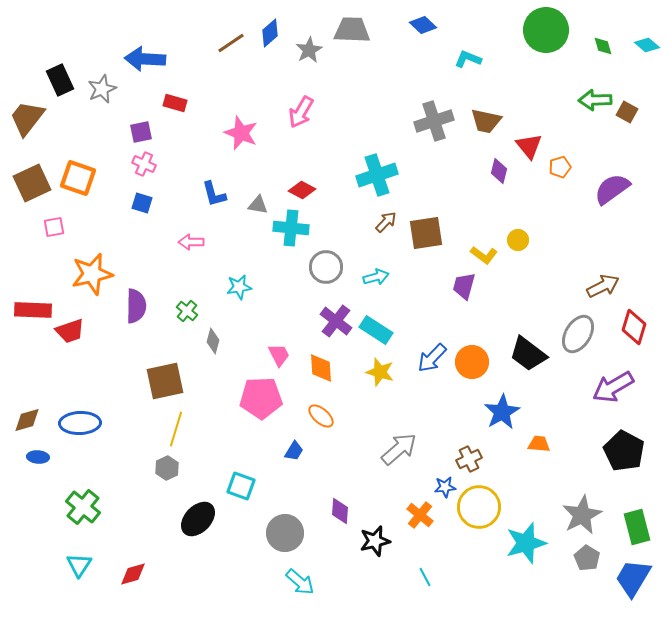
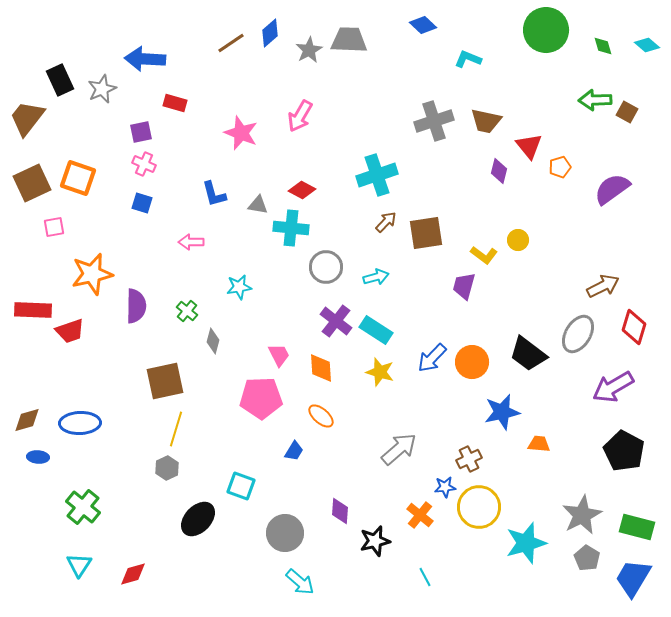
gray trapezoid at (352, 30): moved 3 px left, 10 px down
pink arrow at (301, 112): moved 1 px left, 4 px down
blue star at (502, 412): rotated 18 degrees clockwise
green rectangle at (637, 527): rotated 60 degrees counterclockwise
